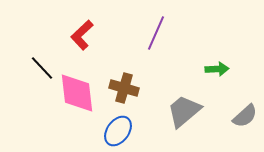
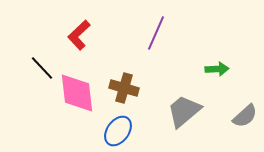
red L-shape: moved 3 px left
